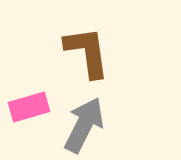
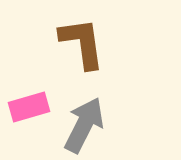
brown L-shape: moved 5 px left, 9 px up
